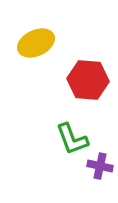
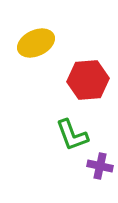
red hexagon: rotated 9 degrees counterclockwise
green L-shape: moved 4 px up
